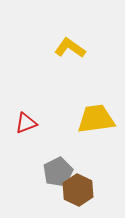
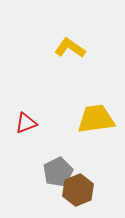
brown hexagon: rotated 12 degrees clockwise
